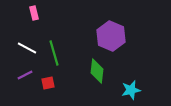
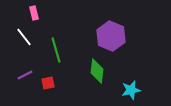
white line: moved 3 px left, 11 px up; rotated 24 degrees clockwise
green line: moved 2 px right, 3 px up
